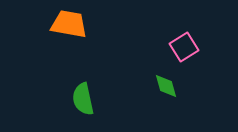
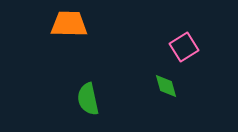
orange trapezoid: rotated 9 degrees counterclockwise
green semicircle: moved 5 px right
